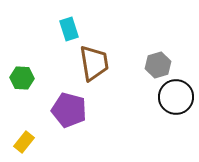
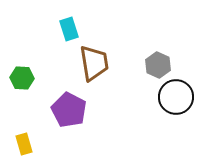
gray hexagon: rotated 20 degrees counterclockwise
purple pentagon: rotated 12 degrees clockwise
yellow rectangle: moved 2 px down; rotated 55 degrees counterclockwise
